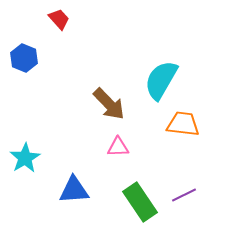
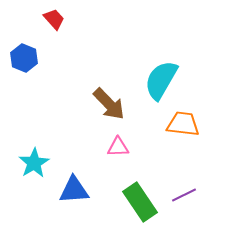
red trapezoid: moved 5 px left
cyan star: moved 9 px right, 5 px down
